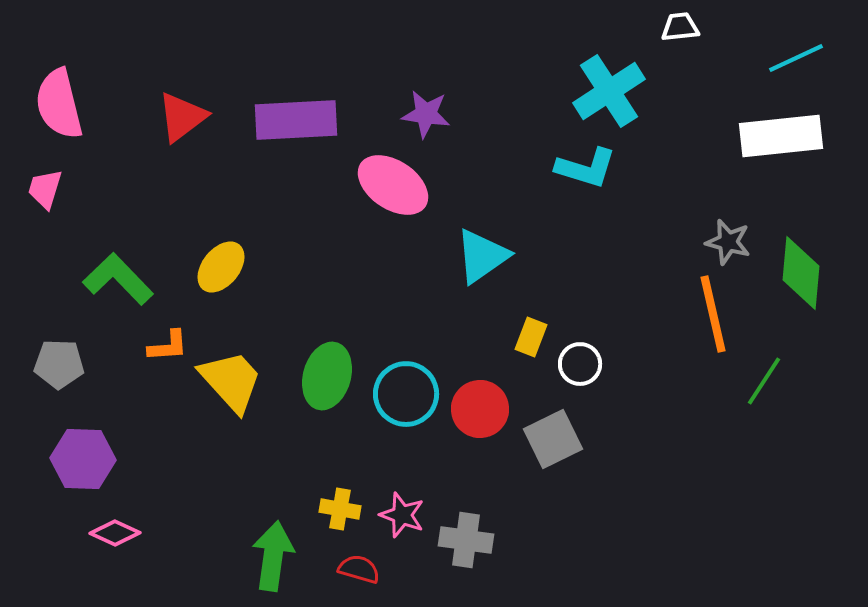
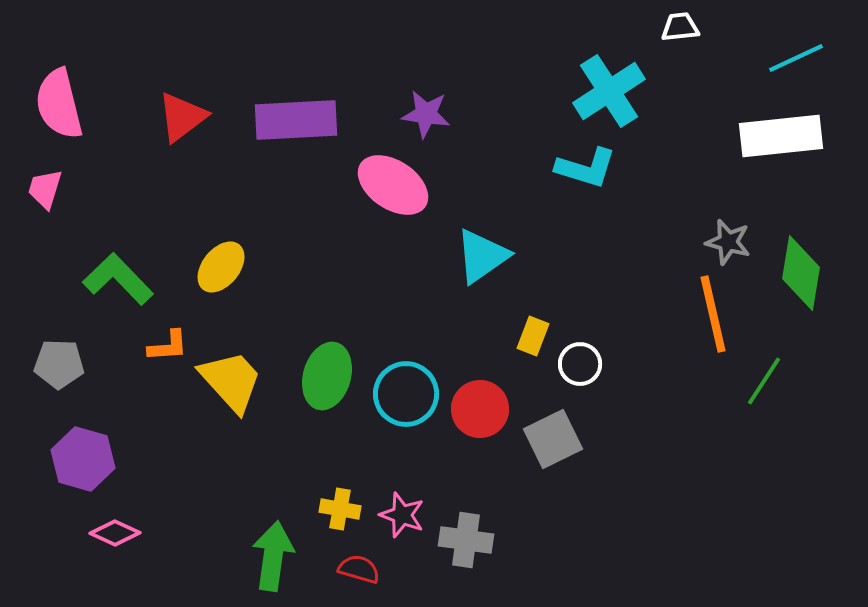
green diamond: rotated 4 degrees clockwise
yellow rectangle: moved 2 px right, 1 px up
purple hexagon: rotated 14 degrees clockwise
